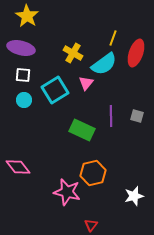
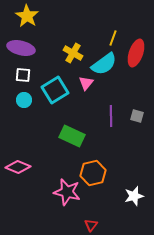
green rectangle: moved 10 px left, 6 px down
pink diamond: rotated 30 degrees counterclockwise
